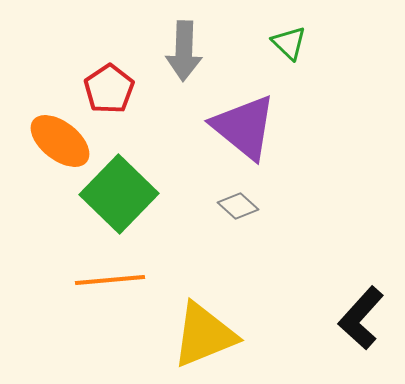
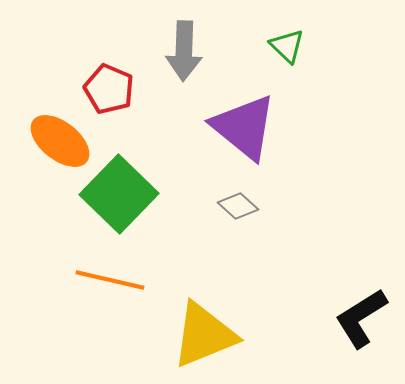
green triangle: moved 2 px left, 3 px down
red pentagon: rotated 15 degrees counterclockwise
orange line: rotated 18 degrees clockwise
black L-shape: rotated 16 degrees clockwise
